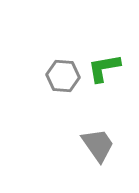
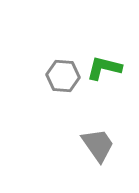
green L-shape: rotated 24 degrees clockwise
